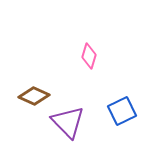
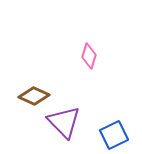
blue square: moved 8 px left, 24 px down
purple triangle: moved 4 px left
